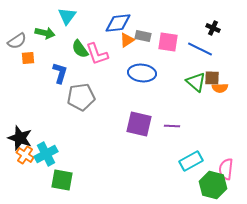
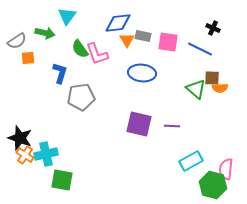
orange triangle: rotated 28 degrees counterclockwise
green triangle: moved 7 px down
cyan cross: rotated 15 degrees clockwise
